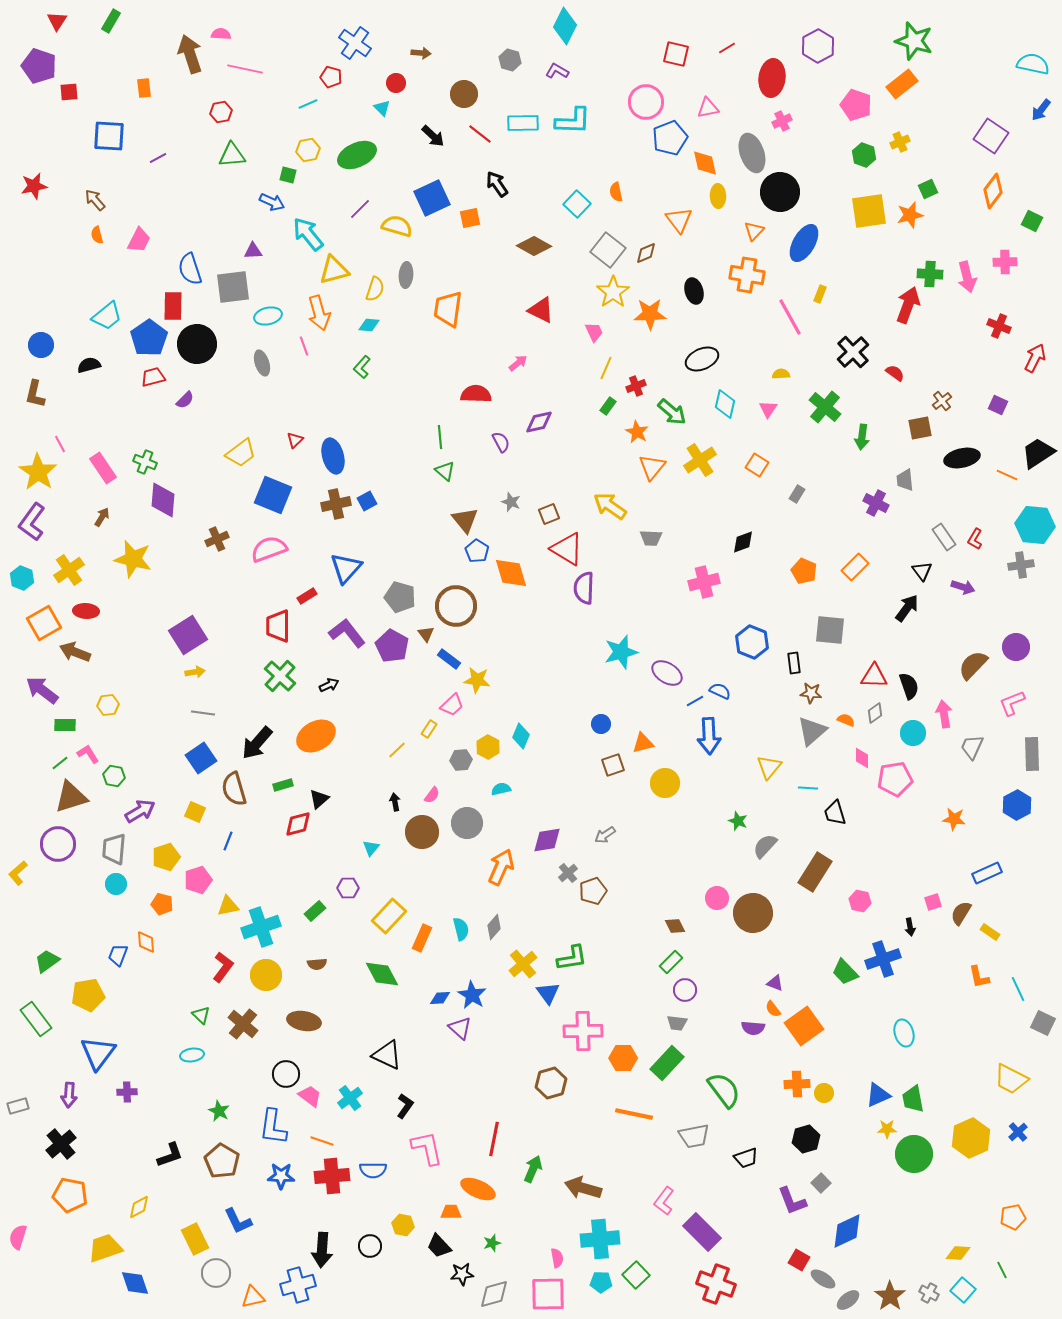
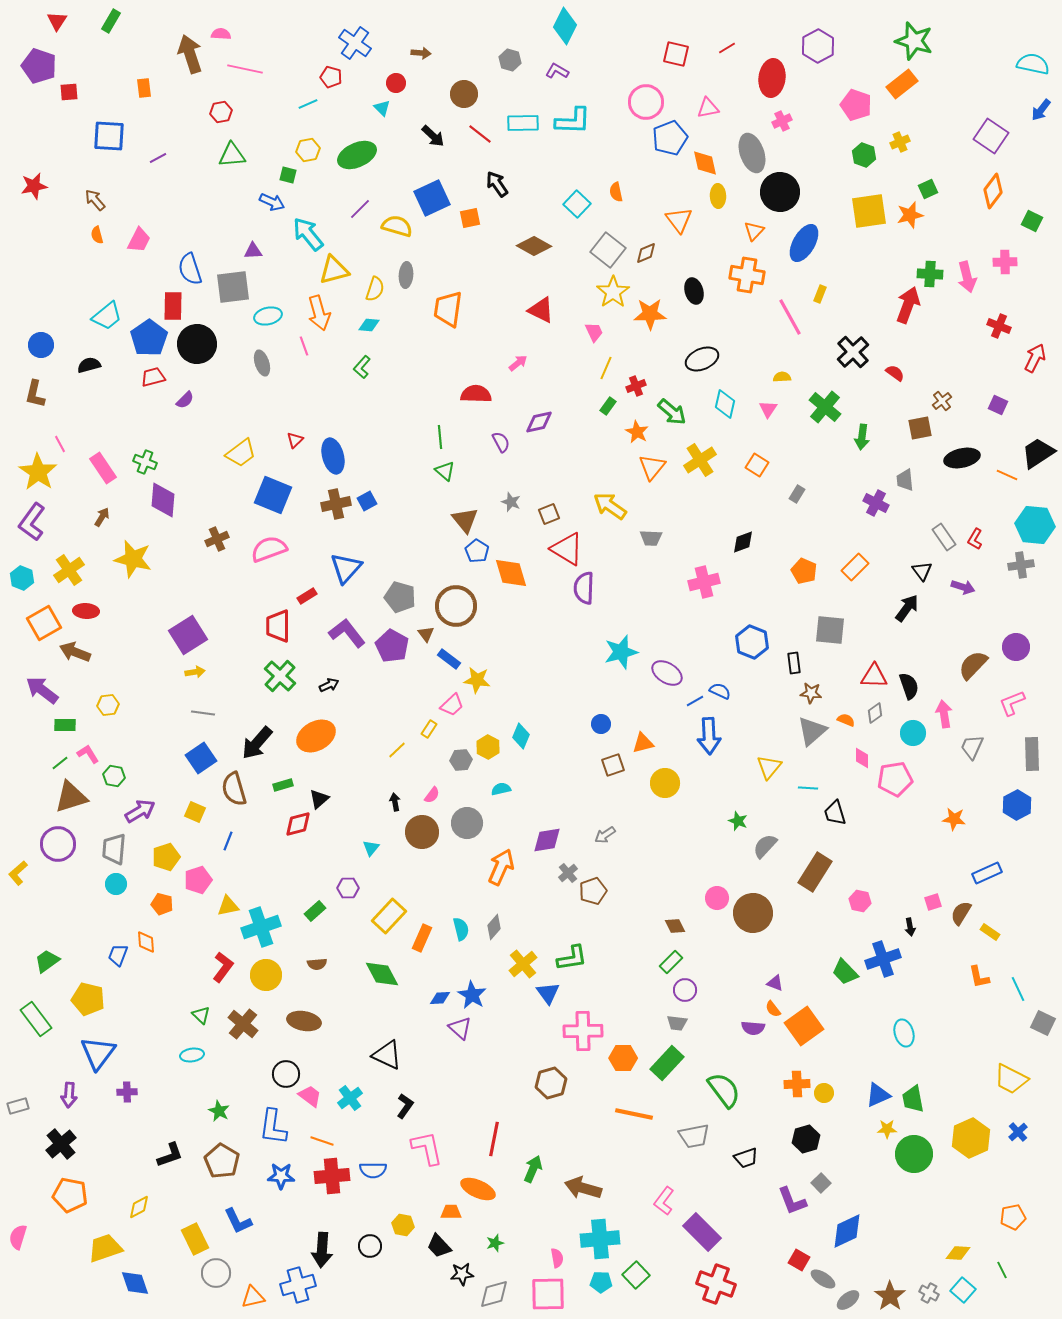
yellow semicircle at (781, 374): moved 1 px right, 3 px down
yellow pentagon at (88, 995): moved 4 px down; rotated 24 degrees clockwise
green star at (492, 1243): moved 3 px right
